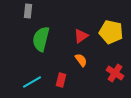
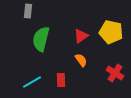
red rectangle: rotated 16 degrees counterclockwise
